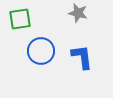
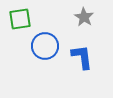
gray star: moved 6 px right, 4 px down; rotated 18 degrees clockwise
blue circle: moved 4 px right, 5 px up
